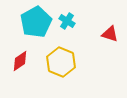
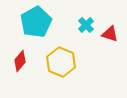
cyan cross: moved 19 px right, 4 px down; rotated 14 degrees clockwise
red diamond: rotated 15 degrees counterclockwise
